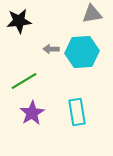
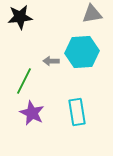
black star: moved 1 px right, 4 px up
gray arrow: moved 12 px down
green line: rotated 32 degrees counterclockwise
purple star: rotated 15 degrees counterclockwise
